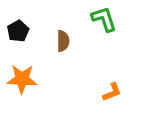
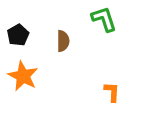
black pentagon: moved 4 px down
orange star: moved 1 px right, 3 px up; rotated 24 degrees clockwise
orange L-shape: rotated 65 degrees counterclockwise
